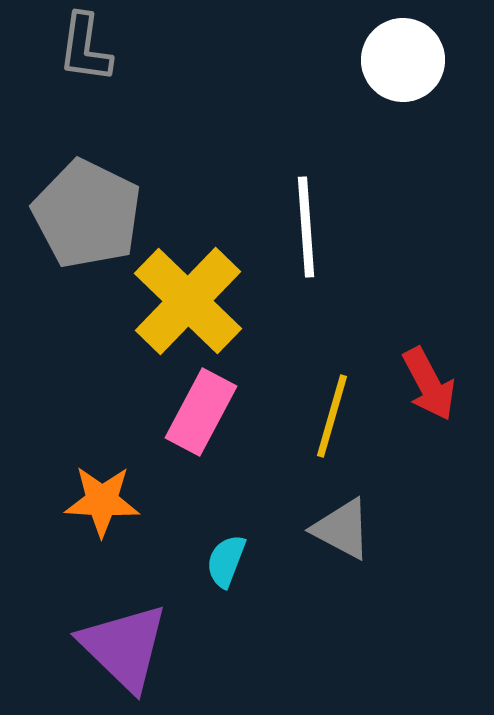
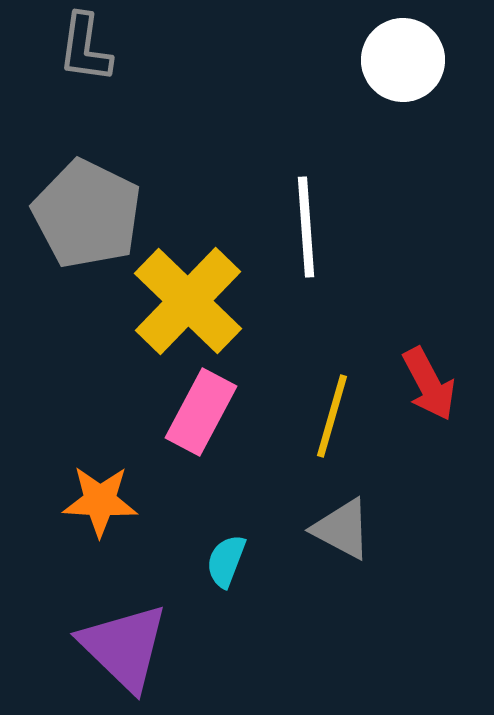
orange star: moved 2 px left
